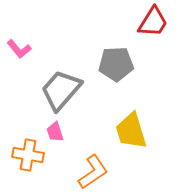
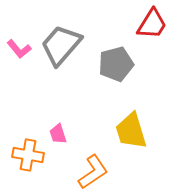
red trapezoid: moved 1 px left, 2 px down
gray pentagon: rotated 12 degrees counterclockwise
gray trapezoid: moved 45 px up
pink trapezoid: moved 3 px right, 2 px down
